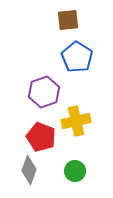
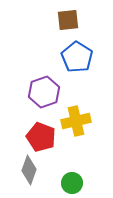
green circle: moved 3 px left, 12 px down
